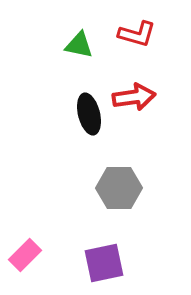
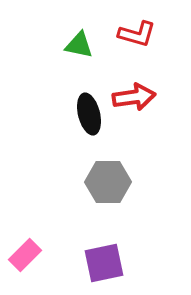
gray hexagon: moved 11 px left, 6 px up
